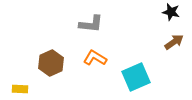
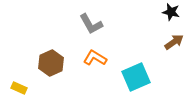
gray L-shape: rotated 55 degrees clockwise
yellow rectangle: moved 1 px left, 1 px up; rotated 21 degrees clockwise
